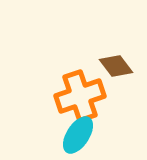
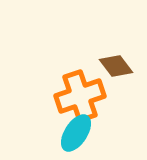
cyan ellipse: moved 2 px left, 2 px up
